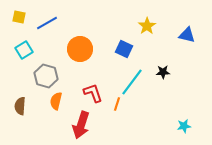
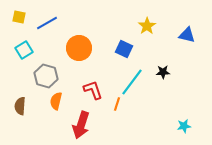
orange circle: moved 1 px left, 1 px up
red L-shape: moved 3 px up
